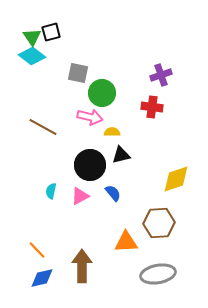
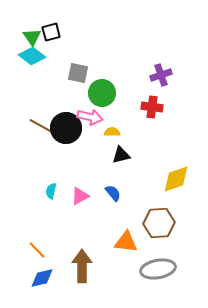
black circle: moved 24 px left, 37 px up
orange triangle: rotated 10 degrees clockwise
gray ellipse: moved 5 px up
